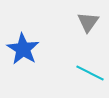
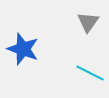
blue star: rotated 12 degrees counterclockwise
